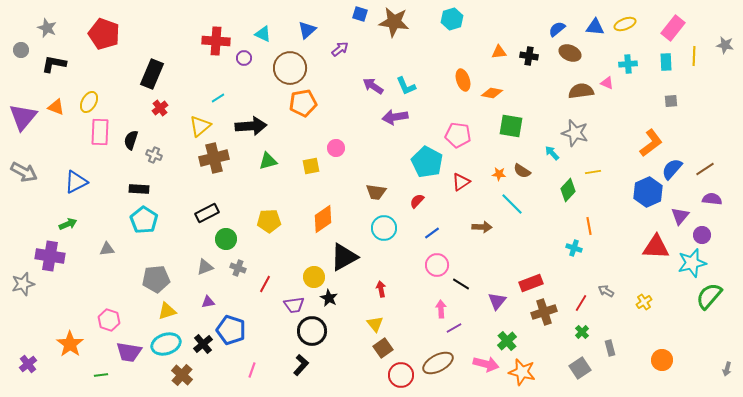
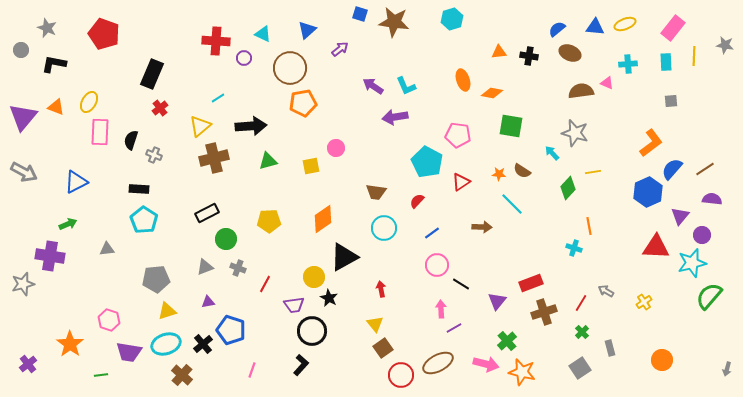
green diamond at (568, 190): moved 2 px up
